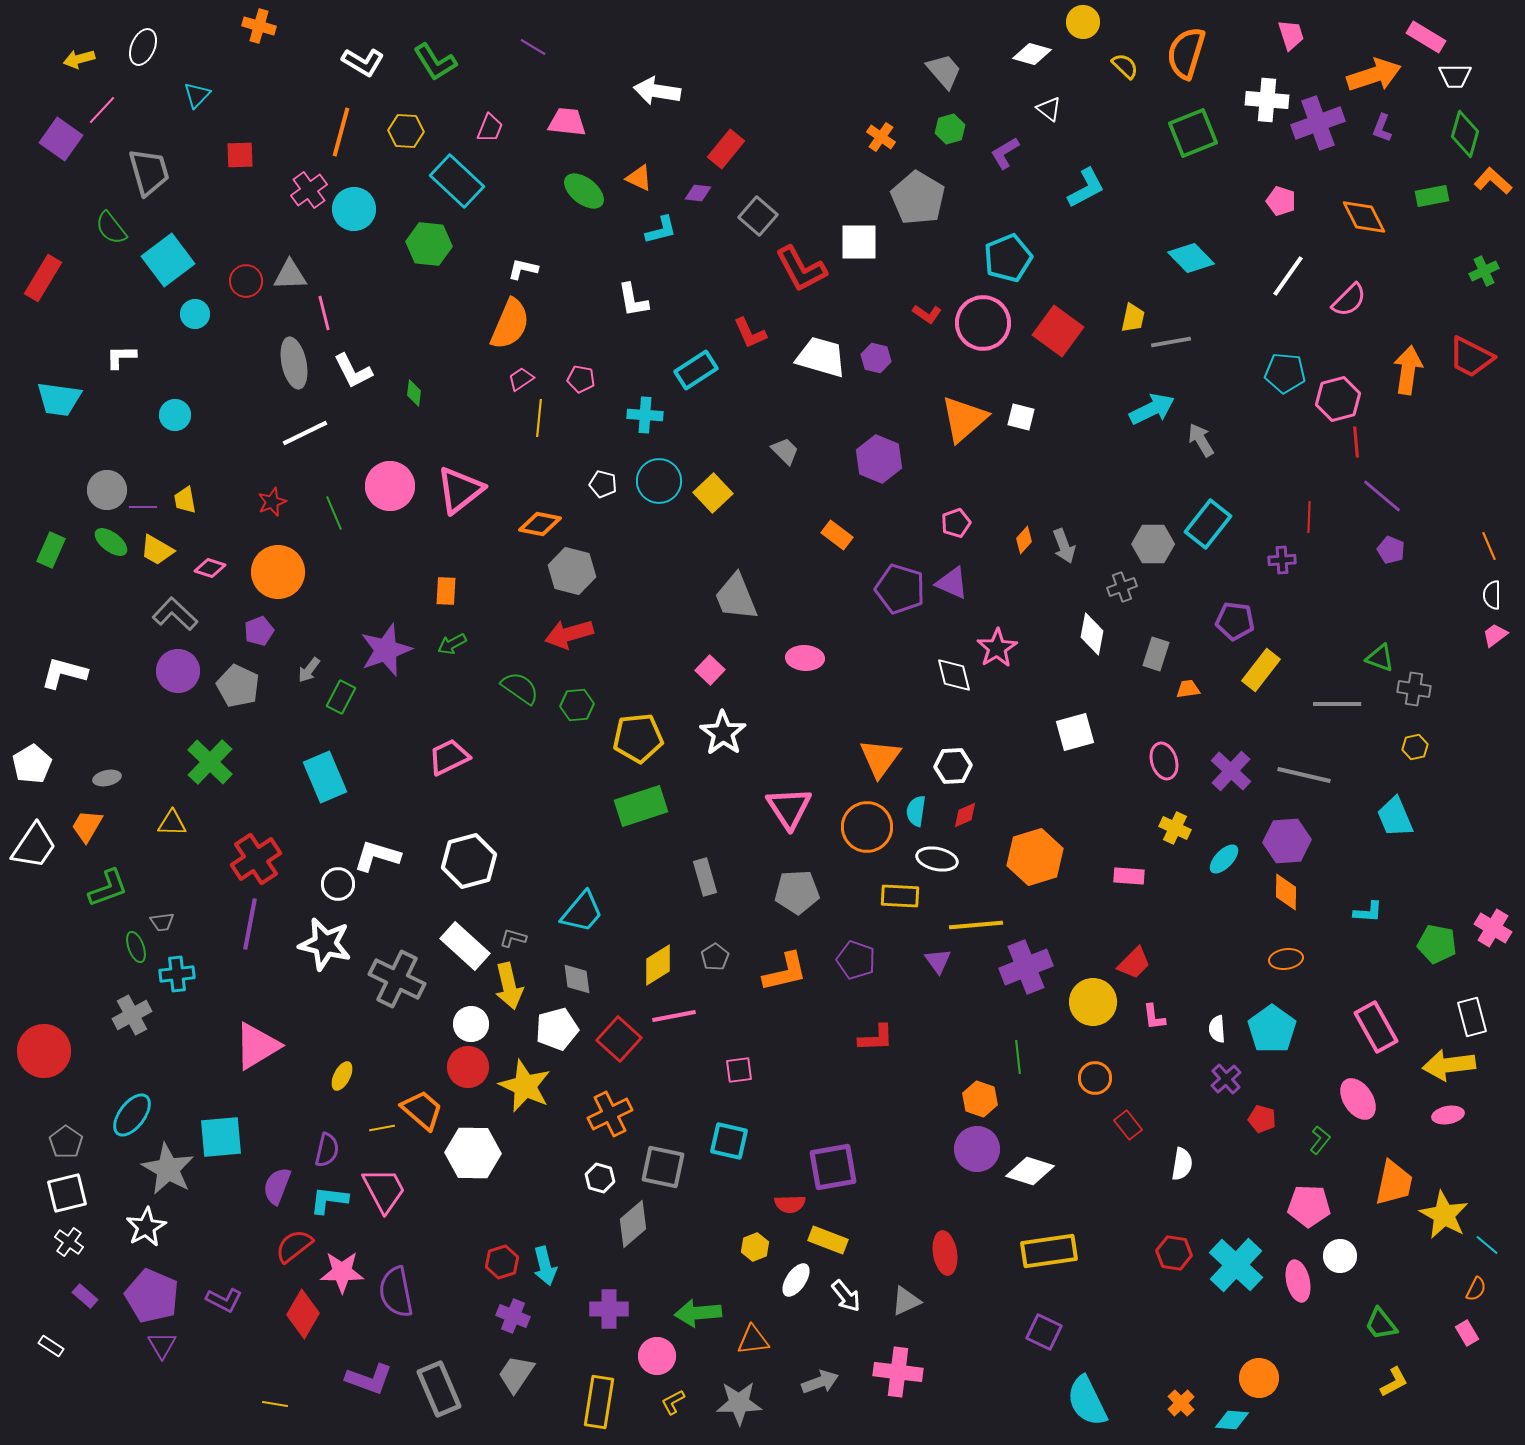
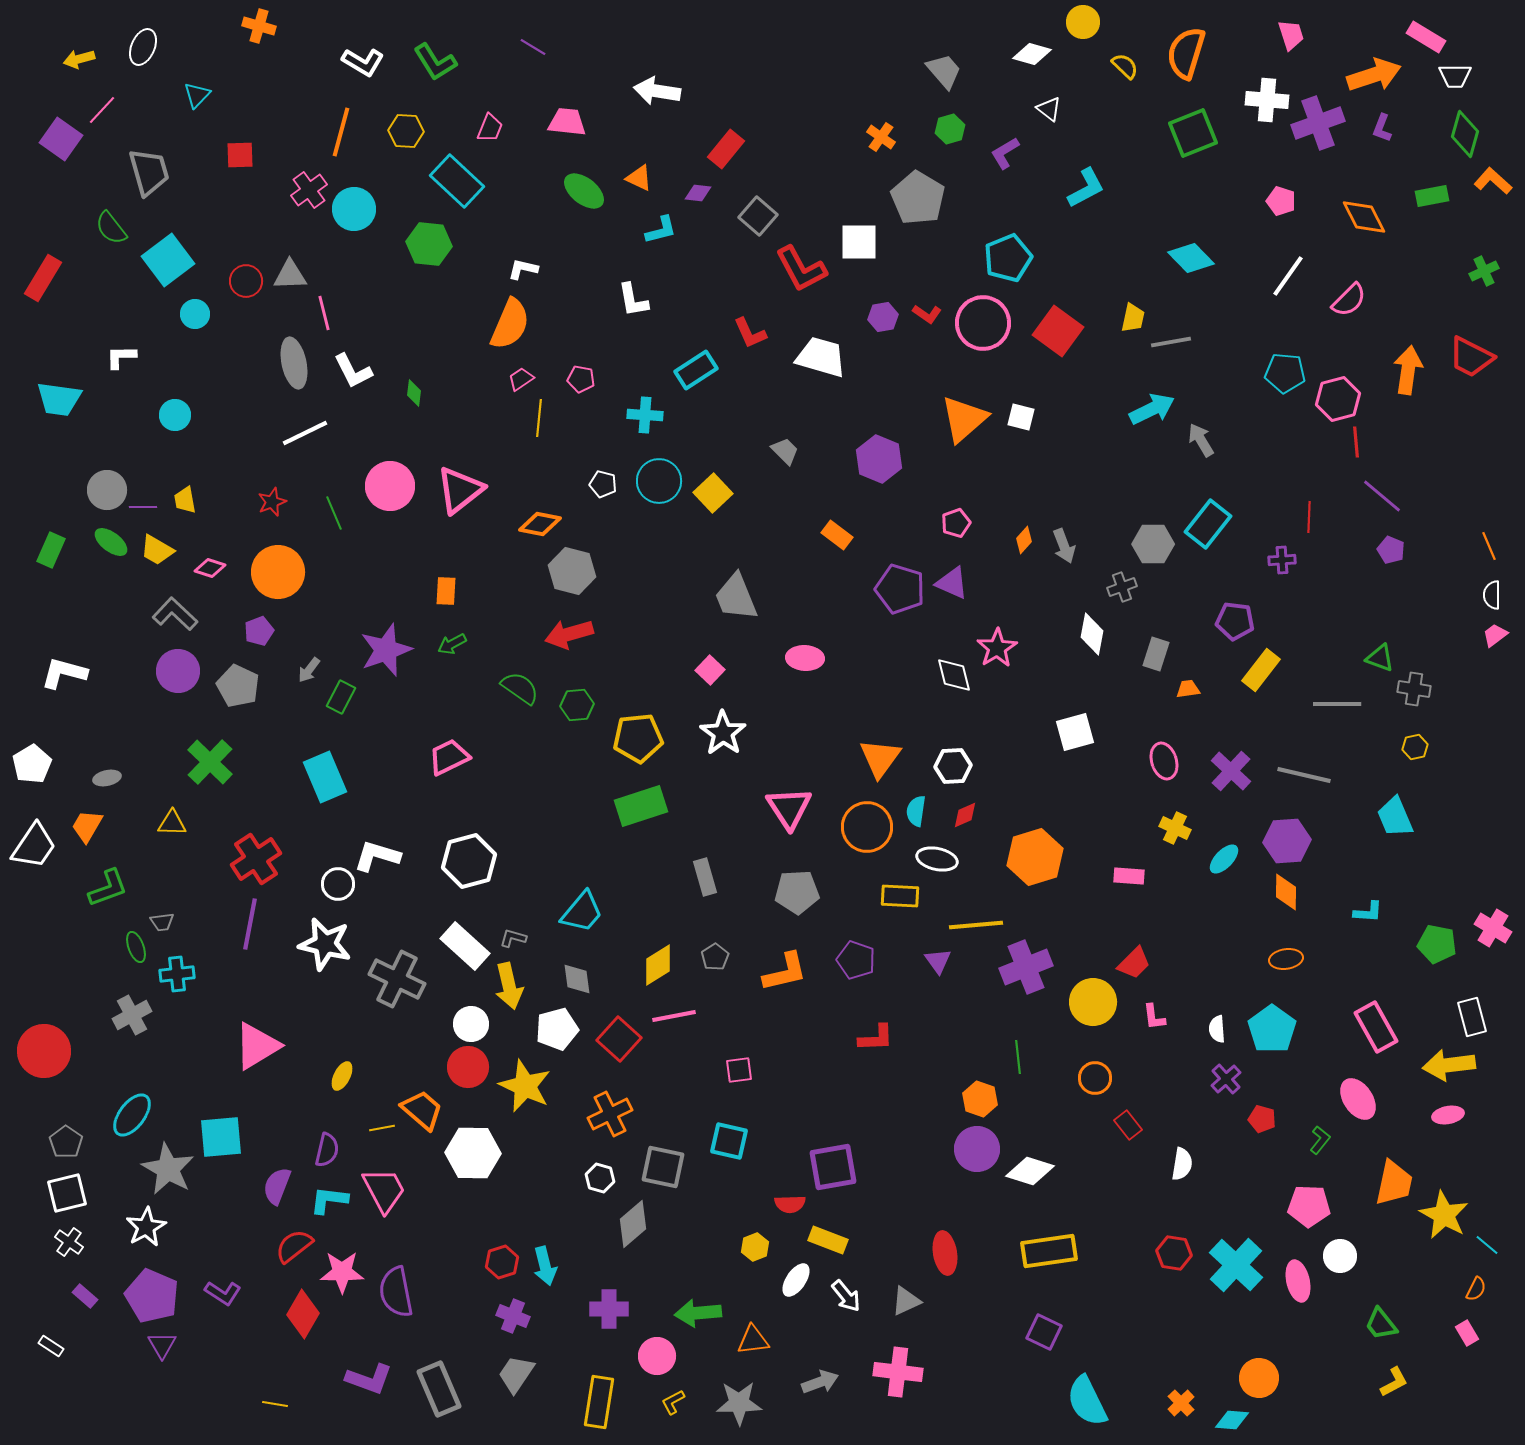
purple hexagon at (876, 358): moved 7 px right, 41 px up; rotated 24 degrees counterclockwise
purple L-shape at (224, 1300): moved 1 px left, 7 px up; rotated 6 degrees clockwise
